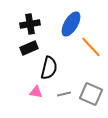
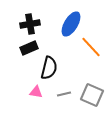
gray square: moved 1 px right, 1 px down
